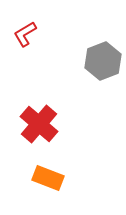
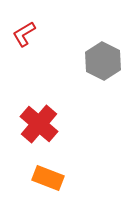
red L-shape: moved 1 px left
gray hexagon: rotated 12 degrees counterclockwise
